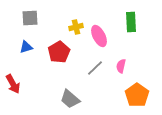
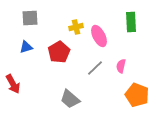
orange pentagon: rotated 15 degrees counterclockwise
